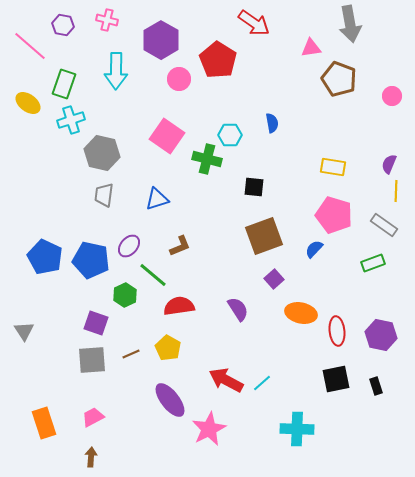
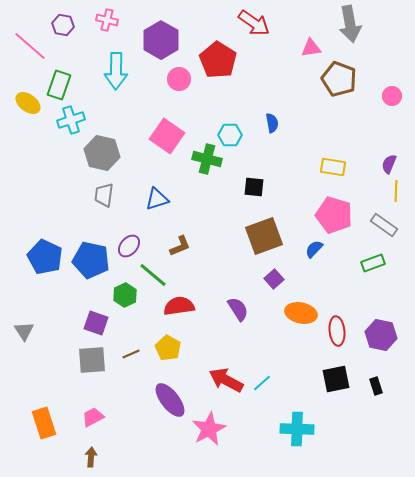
green rectangle at (64, 84): moved 5 px left, 1 px down
